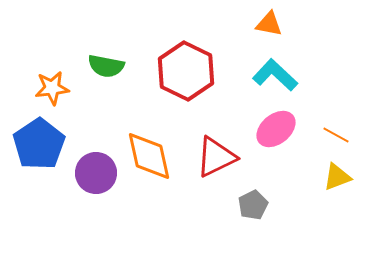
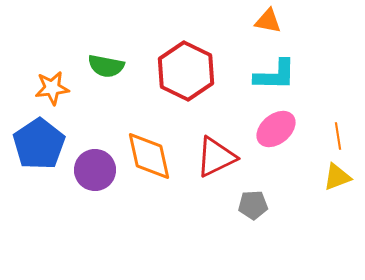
orange triangle: moved 1 px left, 3 px up
cyan L-shape: rotated 138 degrees clockwise
orange line: moved 2 px right, 1 px down; rotated 52 degrees clockwise
purple circle: moved 1 px left, 3 px up
gray pentagon: rotated 24 degrees clockwise
